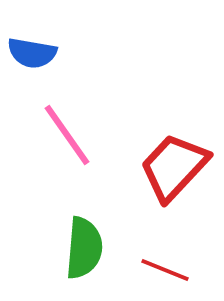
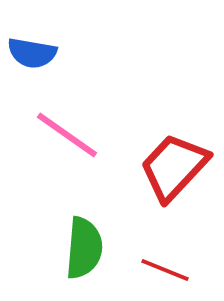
pink line: rotated 20 degrees counterclockwise
